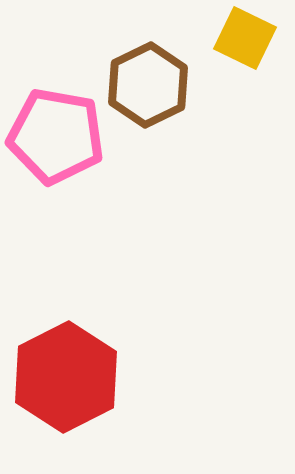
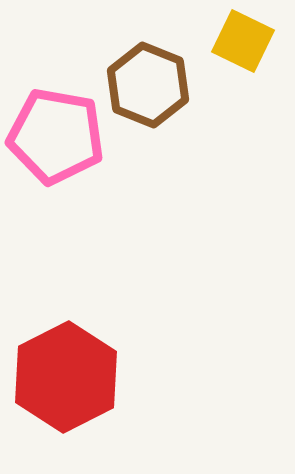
yellow square: moved 2 px left, 3 px down
brown hexagon: rotated 12 degrees counterclockwise
